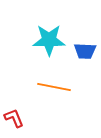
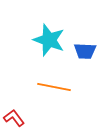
cyan star: rotated 20 degrees clockwise
red L-shape: rotated 15 degrees counterclockwise
